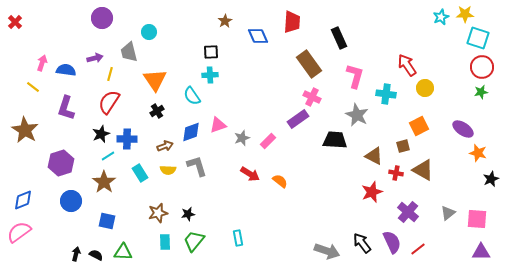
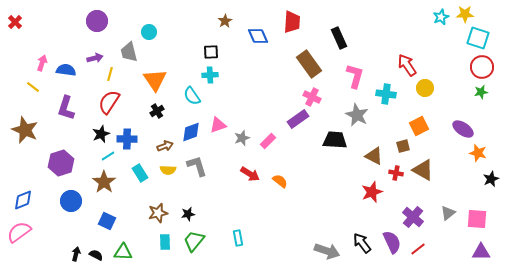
purple circle at (102, 18): moved 5 px left, 3 px down
brown star at (25, 130): rotated 8 degrees counterclockwise
purple cross at (408, 212): moved 5 px right, 5 px down
blue square at (107, 221): rotated 12 degrees clockwise
